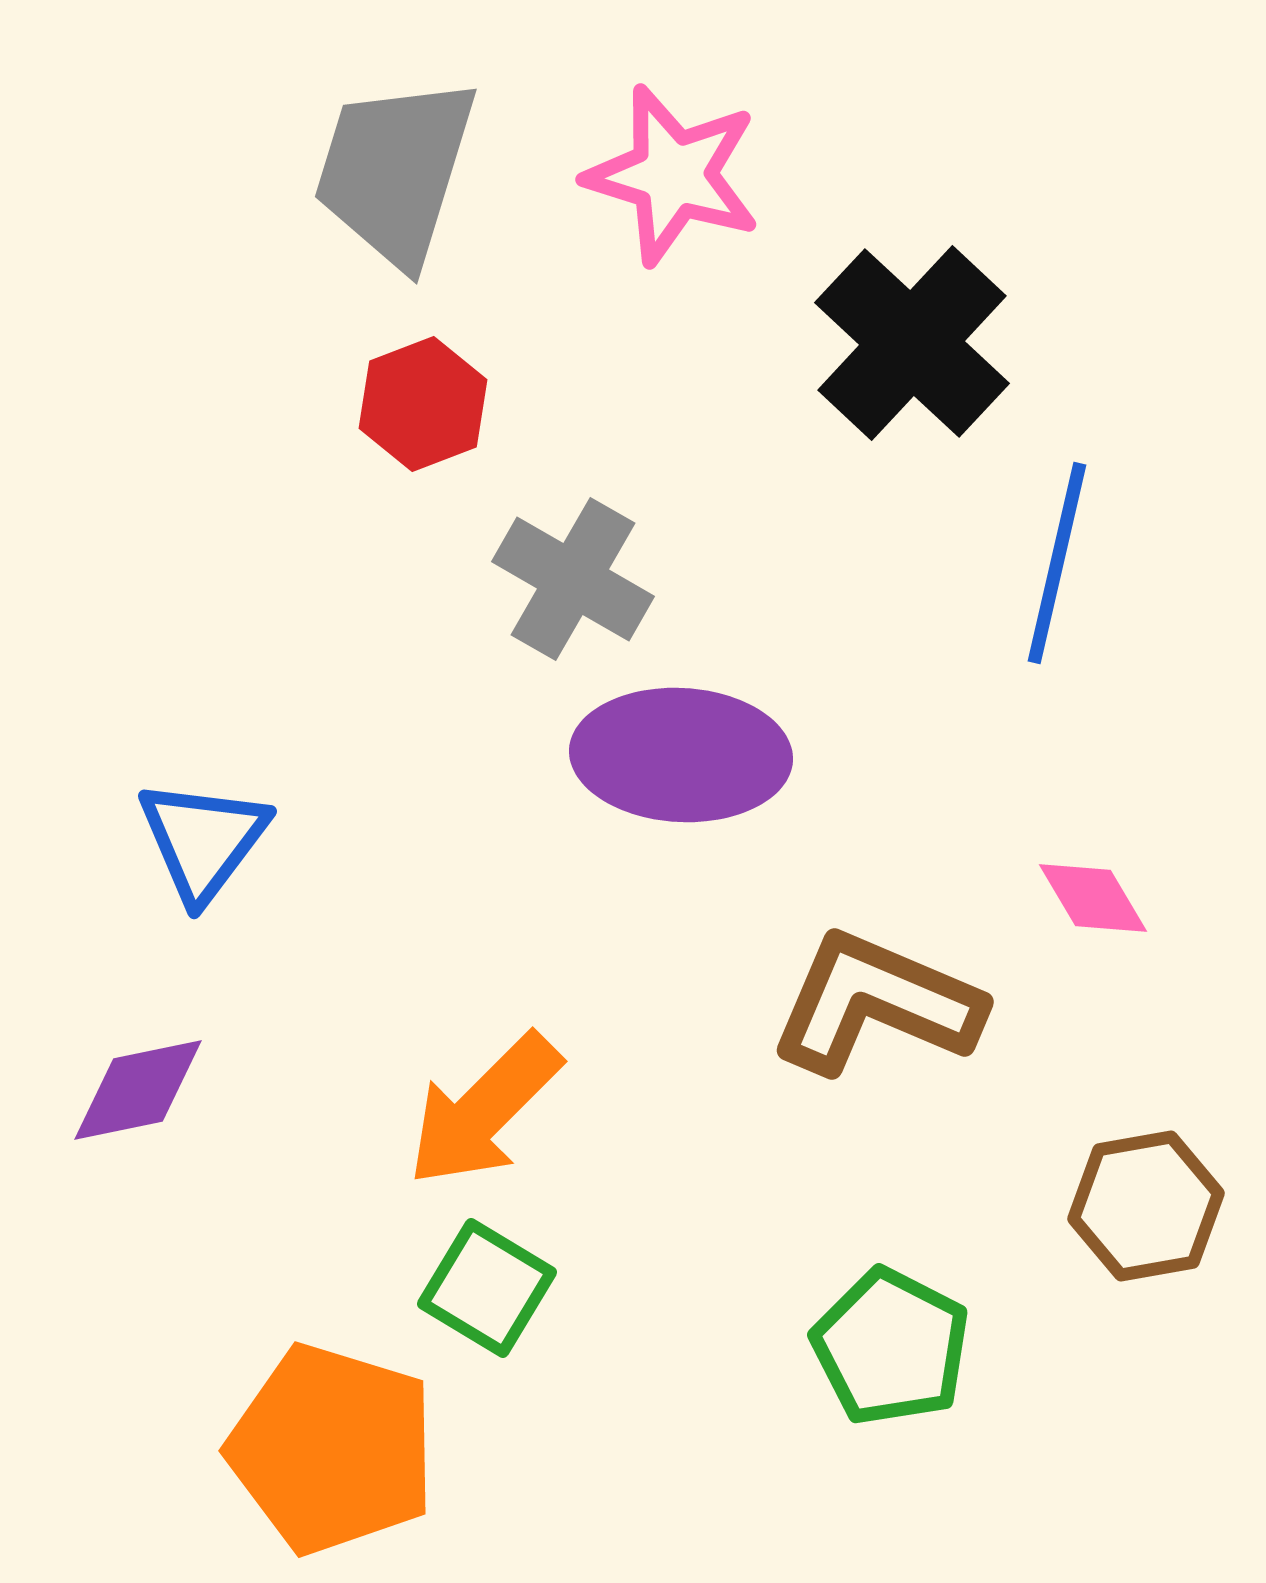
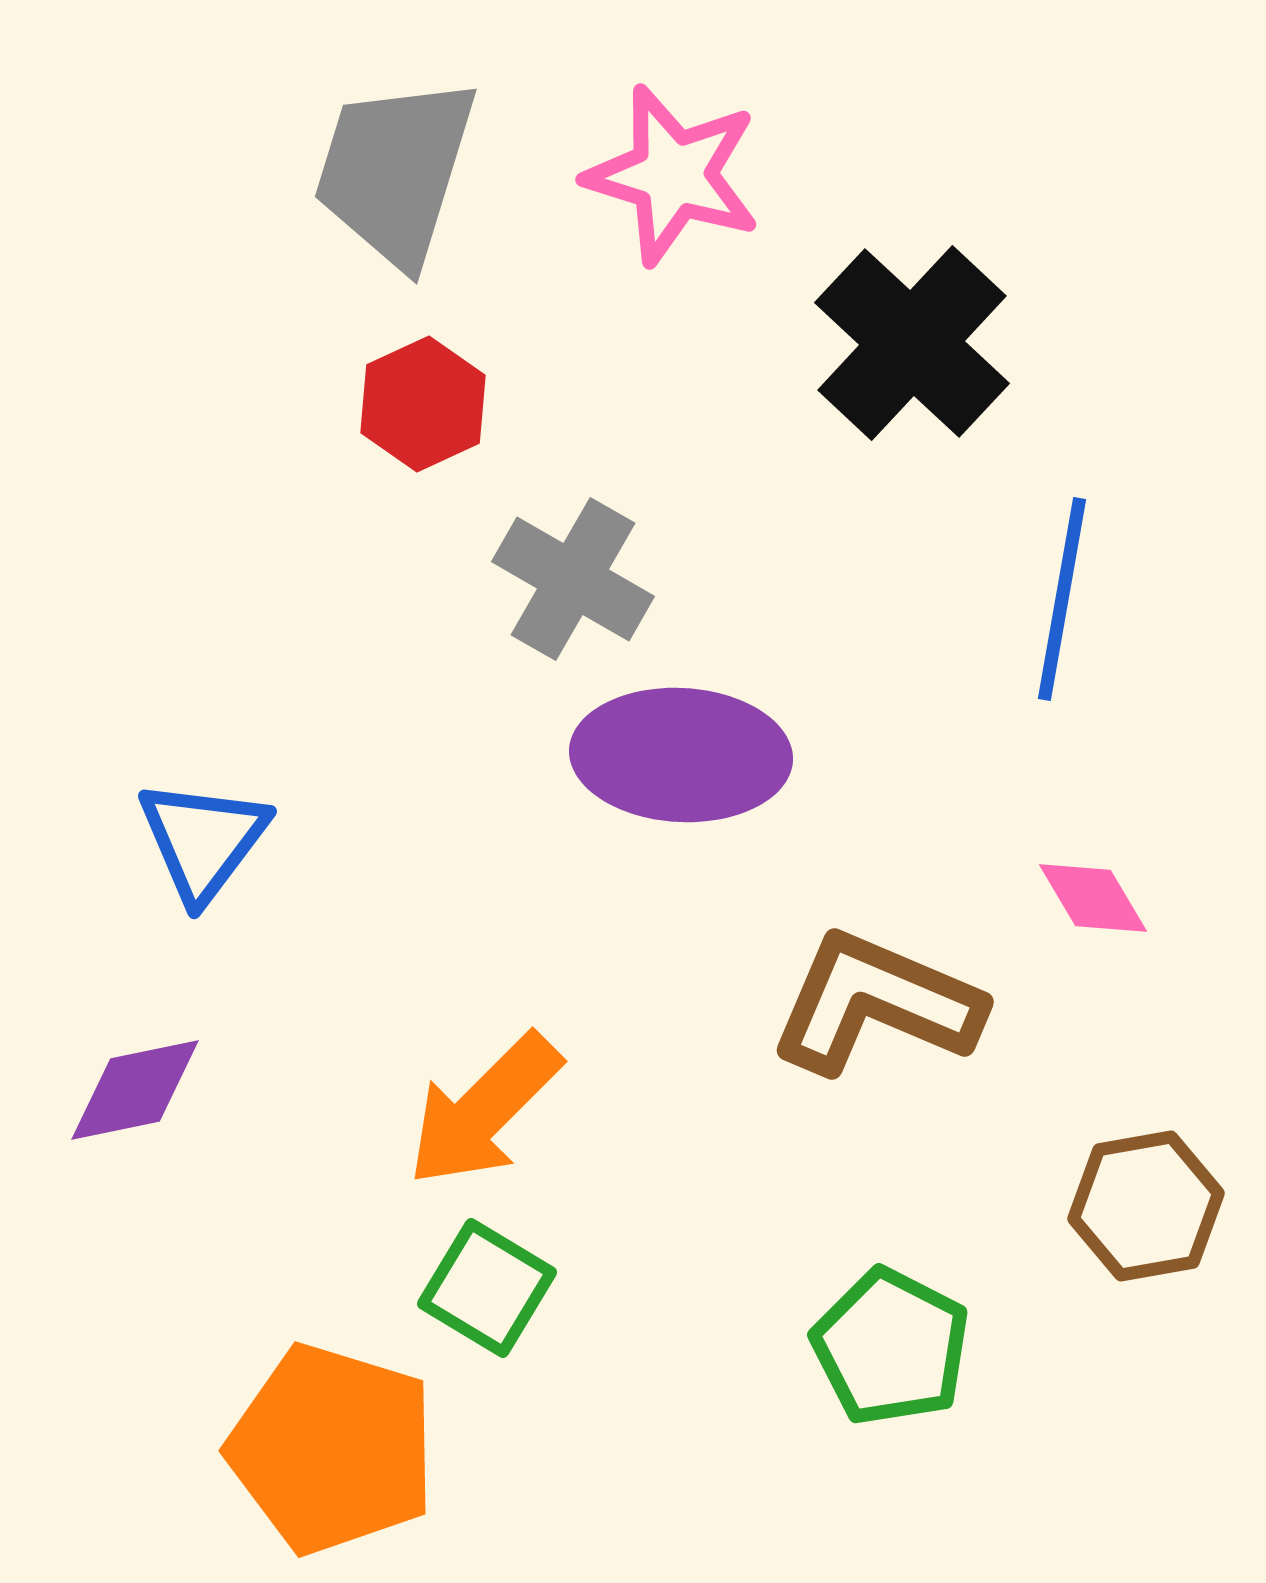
red hexagon: rotated 4 degrees counterclockwise
blue line: moved 5 px right, 36 px down; rotated 3 degrees counterclockwise
purple diamond: moved 3 px left
